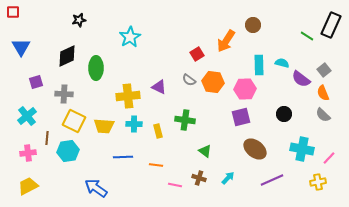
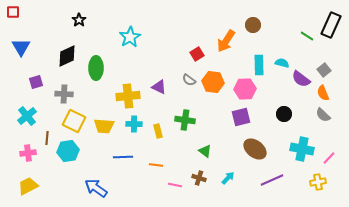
black star at (79, 20): rotated 24 degrees counterclockwise
